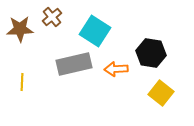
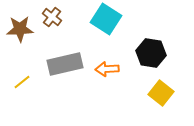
brown cross: rotated 12 degrees counterclockwise
cyan square: moved 11 px right, 12 px up
gray rectangle: moved 9 px left
orange arrow: moved 9 px left
yellow line: rotated 48 degrees clockwise
